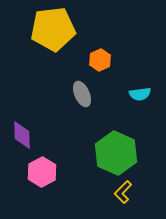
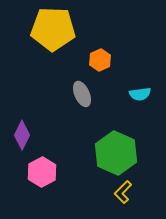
yellow pentagon: rotated 9 degrees clockwise
purple diamond: rotated 28 degrees clockwise
